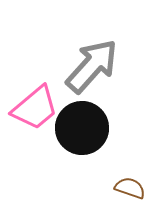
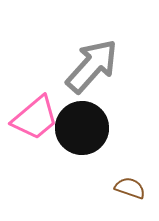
pink trapezoid: moved 10 px down
